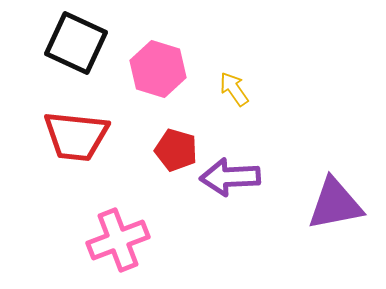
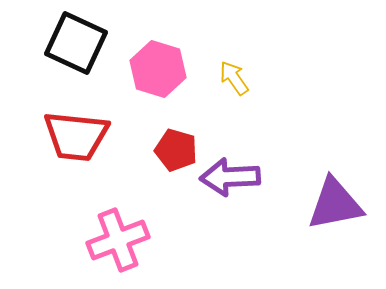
yellow arrow: moved 11 px up
